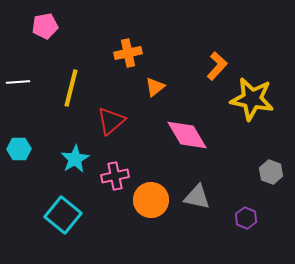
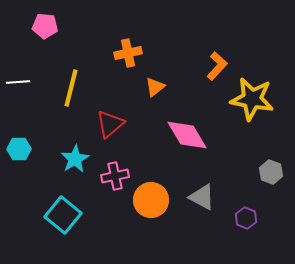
pink pentagon: rotated 15 degrees clockwise
red triangle: moved 1 px left, 3 px down
gray triangle: moved 5 px right; rotated 16 degrees clockwise
